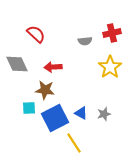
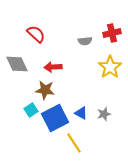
cyan square: moved 2 px right, 2 px down; rotated 32 degrees counterclockwise
